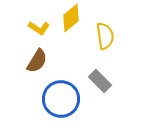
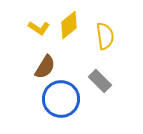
yellow diamond: moved 2 px left, 7 px down
brown semicircle: moved 8 px right, 6 px down
